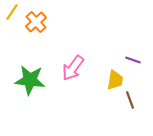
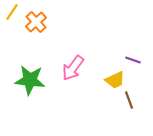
yellow trapezoid: rotated 55 degrees clockwise
brown line: moved 1 px left
